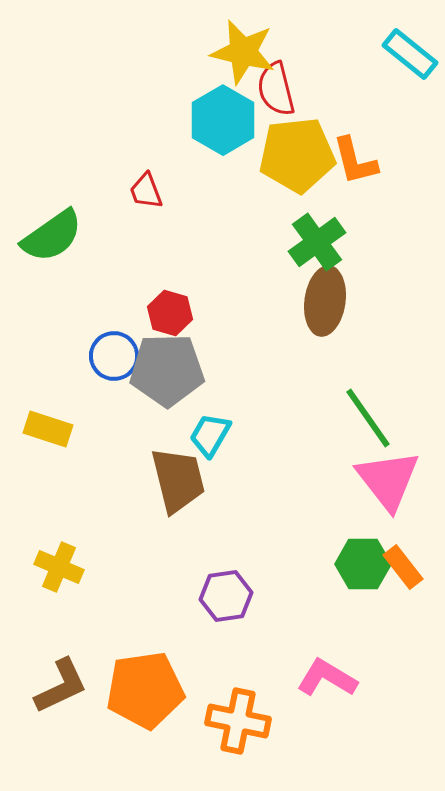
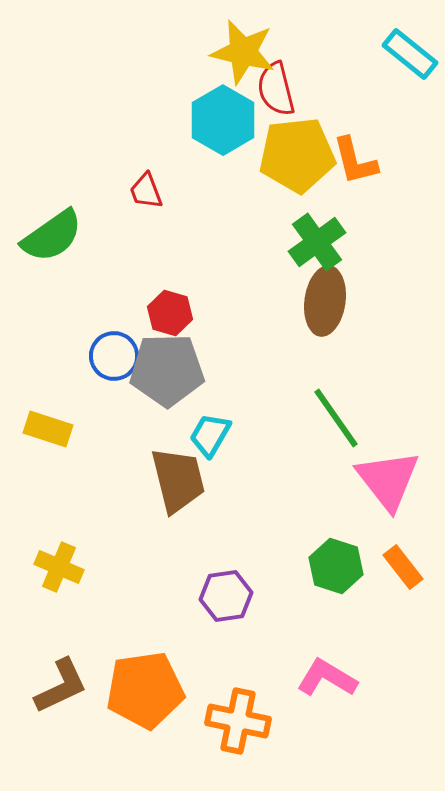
green line: moved 32 px left
green hexagon: moved 27 px left, 2 px down; rotated 18 degrees clockwise
